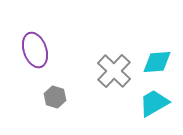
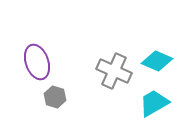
purple ellipse: moved 2 px right, 12 px down
cyan diamond: moved 1 px up; rotated 28 degrees clockwise
gray cross: rotated 20 degrees counterclockwise
